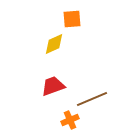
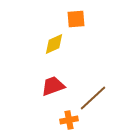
orange square: moved 4 px right
brown line: moved 1 px right, 1 px up; rotated 20 degrees counterclockwise
orange cross: moved 1 px left; rotated 12 degrees clockwise
